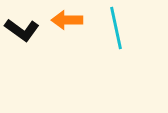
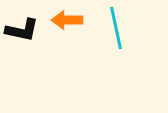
black L-shape: rotated 24 degrees counterclockwise
